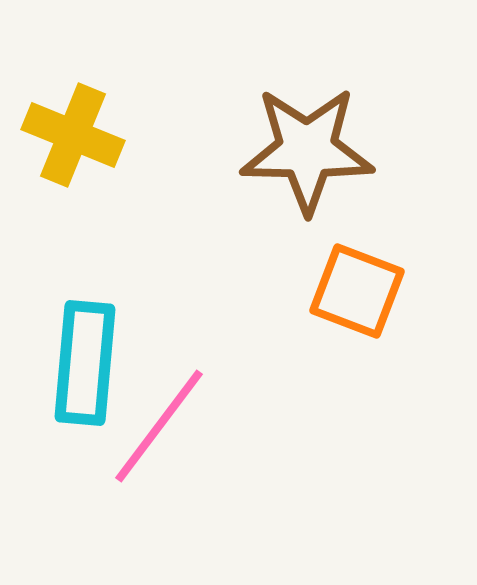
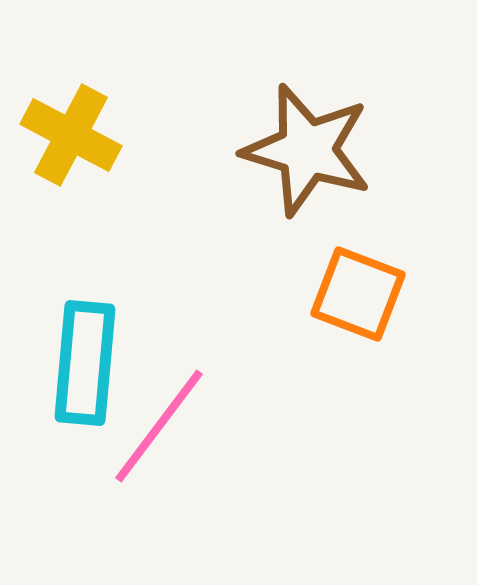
yellow cross: moved 2 px left; rotated 6 degrees clockwise
brown star: rotated 16 degrees clockwise
orange square: moved 1 px right, 3 px down
